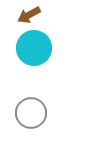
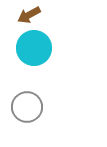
gray circle: moved 4 px left, 6 px up
